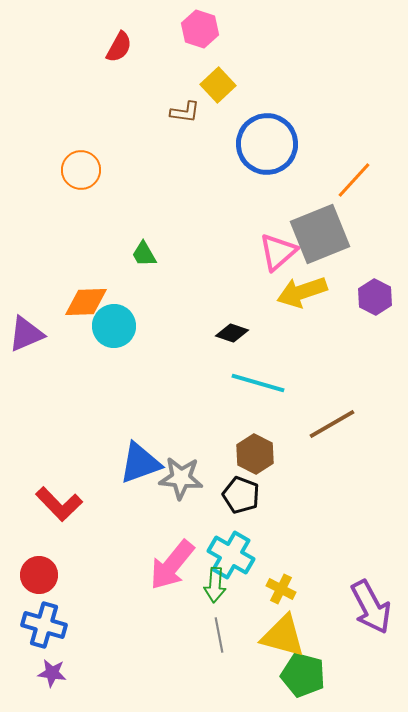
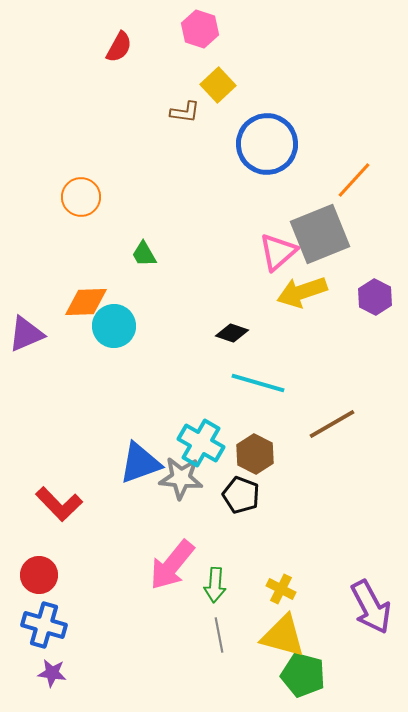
orange circle: moved 27 px down
cyan cross: moved 30 px left, 112 px up
